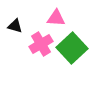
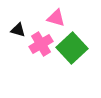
pink triangle: rotated 12 degrees clockwise
black triangle: moved 3 px right, 4 px down
